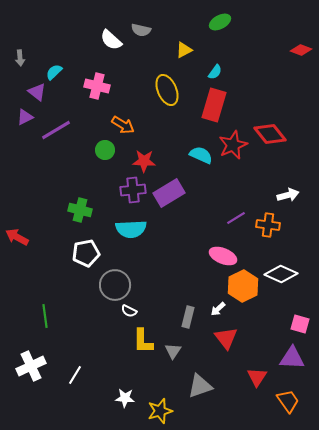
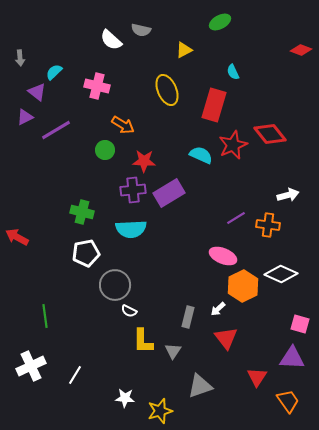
cyan semicircle at (215, 72): moved 18 px right; rotated 119 degrees clockwise
green cross at (80, 210): moved 2 px right, 2 px down
